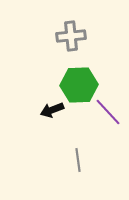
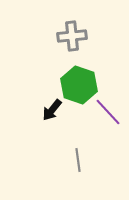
gray cross: moved 1 px right
green hexagon: rotated 21 degrees clockwise
black arrow: rotated 30 degrees counterclockwise
